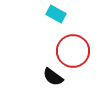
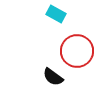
red circle: moved 4 px right
